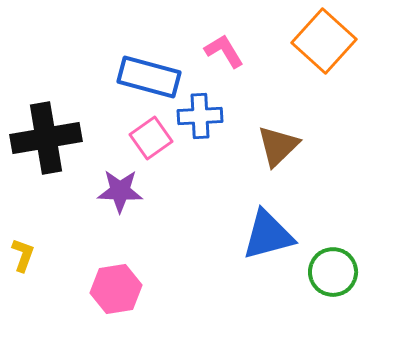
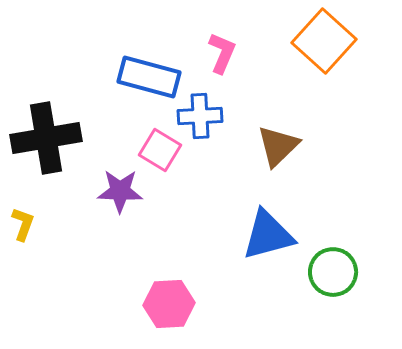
pink L-shape: moved 2 px left, 2 px down; rotated 54 degrees clockwise
pink square: moved 9 px right, 12 px down; rotated 24 degrees counterclockwise
yellow L-shape: moved 31 px up
pink hexagon: moved 53 px right, 15 px down; rotated 6 degrees clockwise
